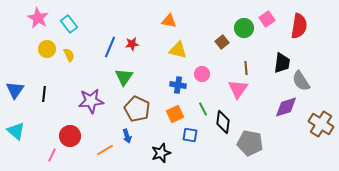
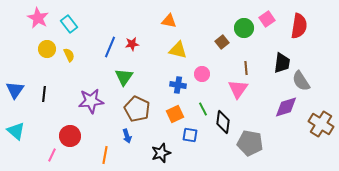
orange line: moved 5 px down; rotated 48 degrees counterclockwise
